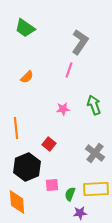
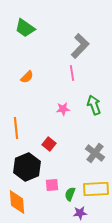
gray L-shape: moved 4 px down; rotated 10 degrees clockwise
pink line: moved 3 px right, 3 px down; rotated 28 degrees counterclockwise
